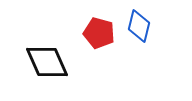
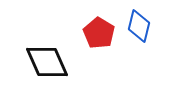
red pentagon: rotated 16 degrees clockwise
